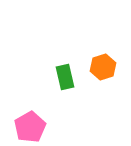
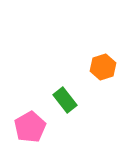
green rectangle: moved 23 px down; rotated 25 degrees counterclockwise
